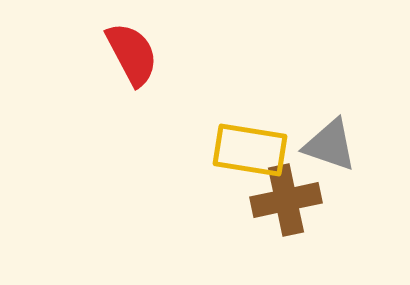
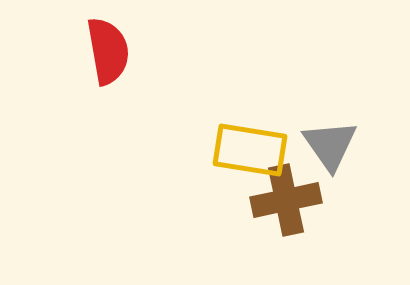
red semicircle: moved 24 px left, 3 px up; rotated 18 degrees clockwise
gray triangle: rotated 36 degrees clockwise
